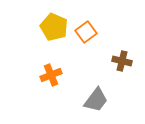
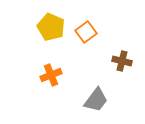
yellow pentagon: moved 3 px left
